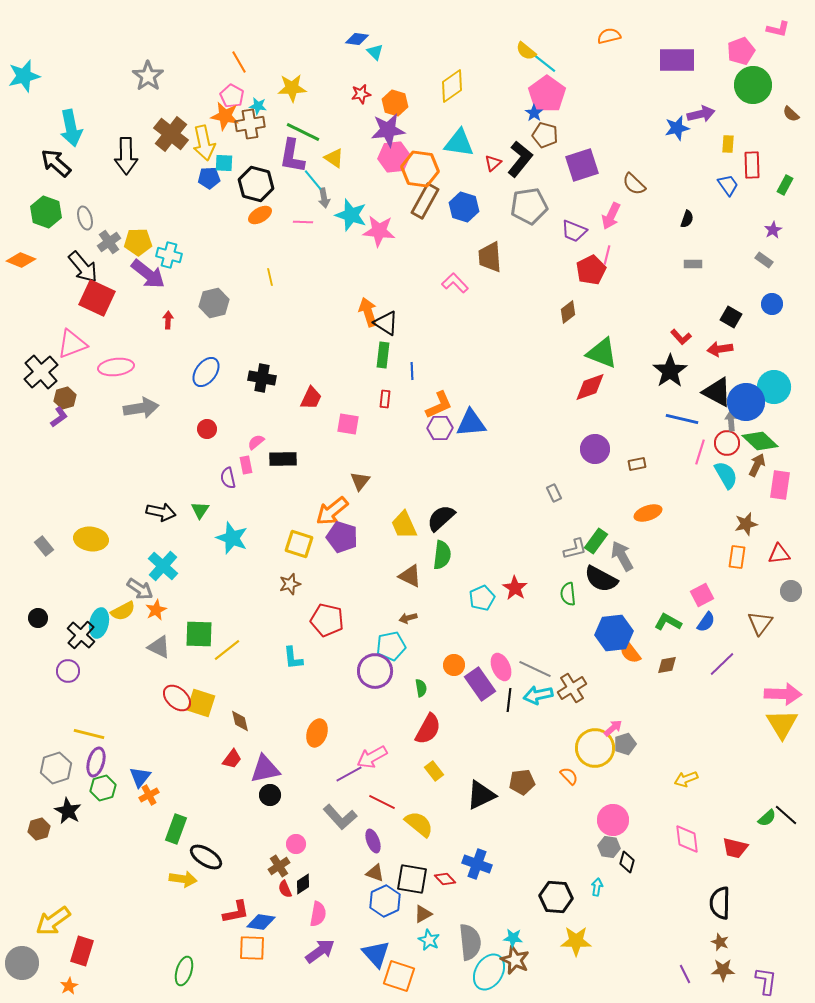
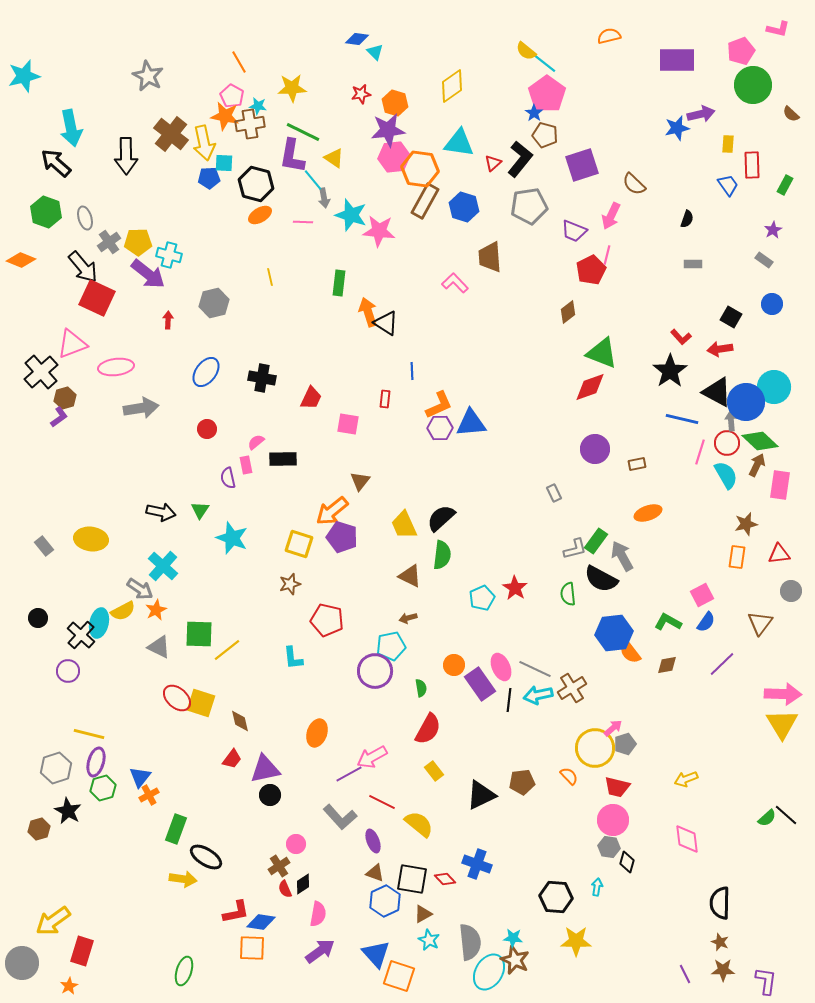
gray star at (148, 76): rotated 8 degrees counterclockwise
green rectangle at (383, 355): moved 44 px left, 72 px up
red trapezoid at (735, 848): moved 118 px left, 61 px up
